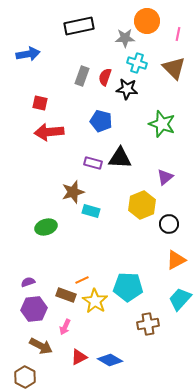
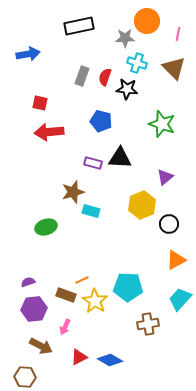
brown hexagon: rotated 25 degrees counterclockwise
